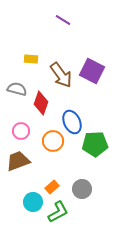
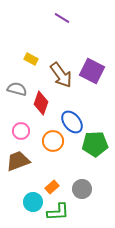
purple line: moved 1 px left, 2 px up
yellow rectangle: rotated 24 degrees clockwise
blue ellipse: rotated 15 degrees counterclockwise
green L-shape: rotated 25 degrees clockwise
